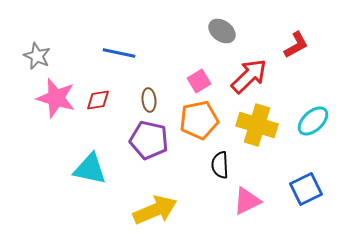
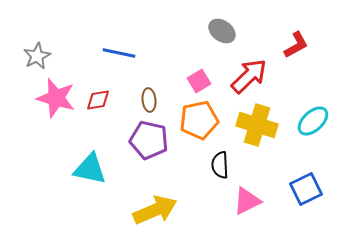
gray star: rotated 20 degrees clockwise
